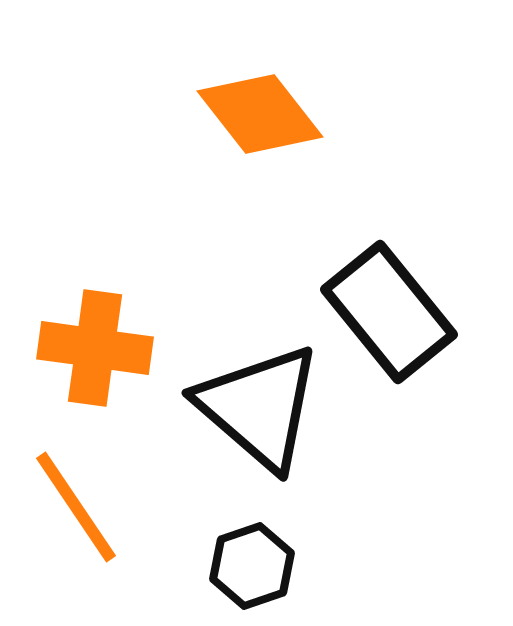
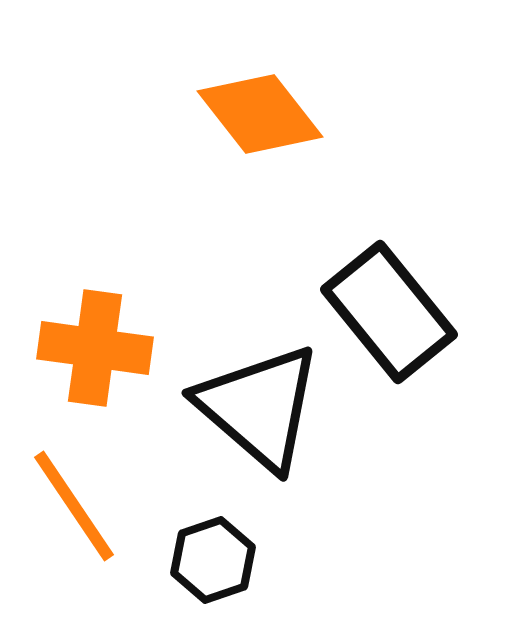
orange line: moved 2 px left, 1 px up
black hexagon: moved 39 px left, 6 px up
